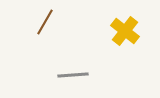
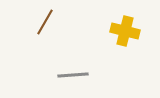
yellow cross: rotated 24 degrees counterclockwise
